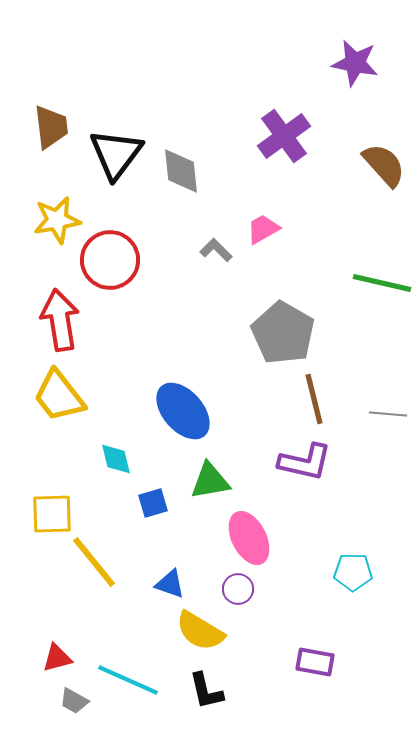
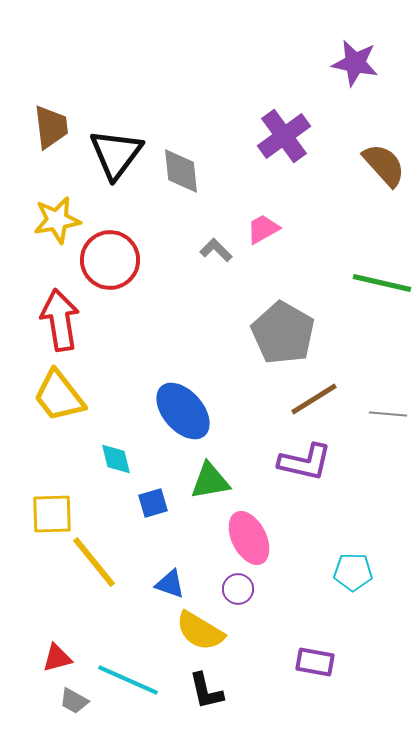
brown line: rotated 72 degrees clockwise
